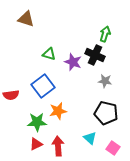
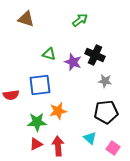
green arrow: moved 25 px left, 14 px up; rotated 35 degrees clockwise
blue square: moved 3 px left, 1 px up; rotated 30 degrees clockwise
black pentagon: moved 1 px up; rotated 20 degrees counterclockwise
